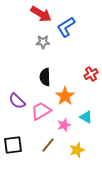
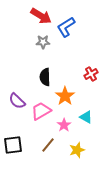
red arrow: moved 2 px down
pink star: rotated 16 degrees counterclockwise
